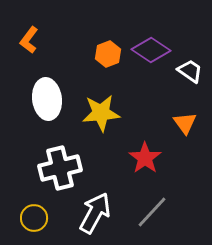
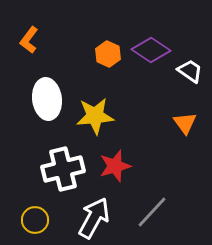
orange hexagon: rotated 15 degrees counterclockwise
yellow star: moved 6 px left, 3 px down
red star: moved 30 px left, 8 px down; rotated 20 degrees clockwise
white cross: moved 3 px right, 1 px down
white arrow: moved 1 px left, 5 px down
yellow circle: moved 1 px right, 2 px down
